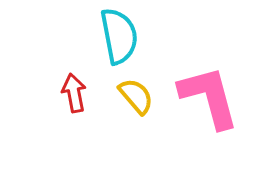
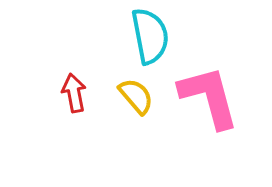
cyan semicircle: moved 31 px right
